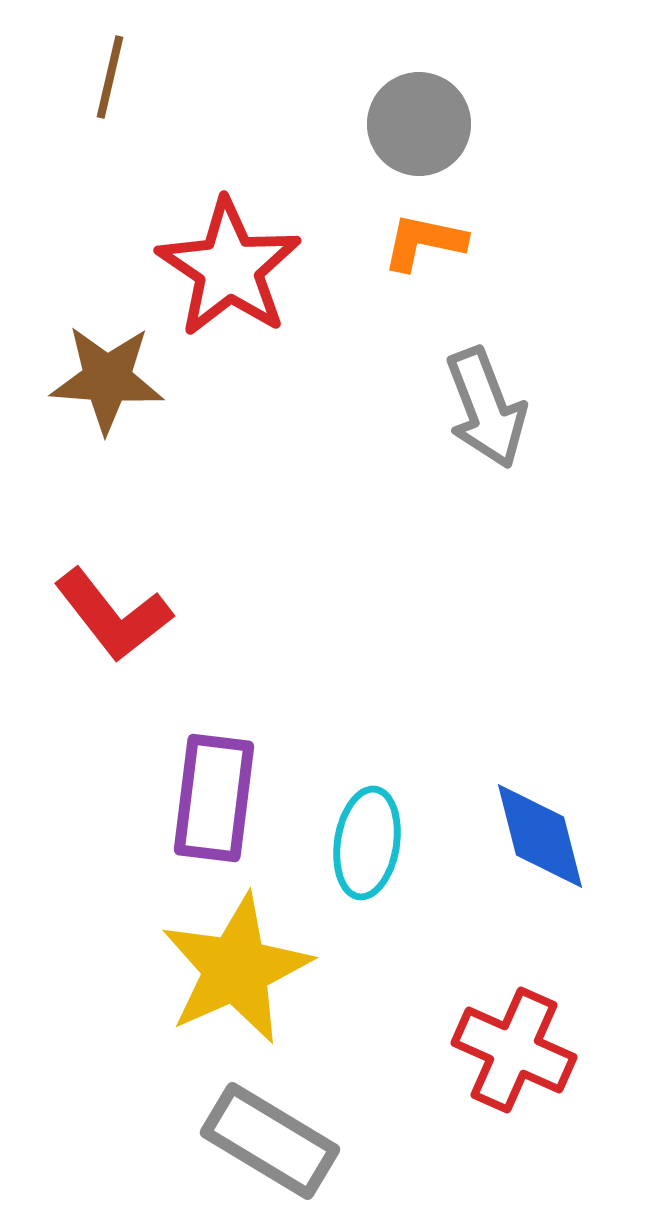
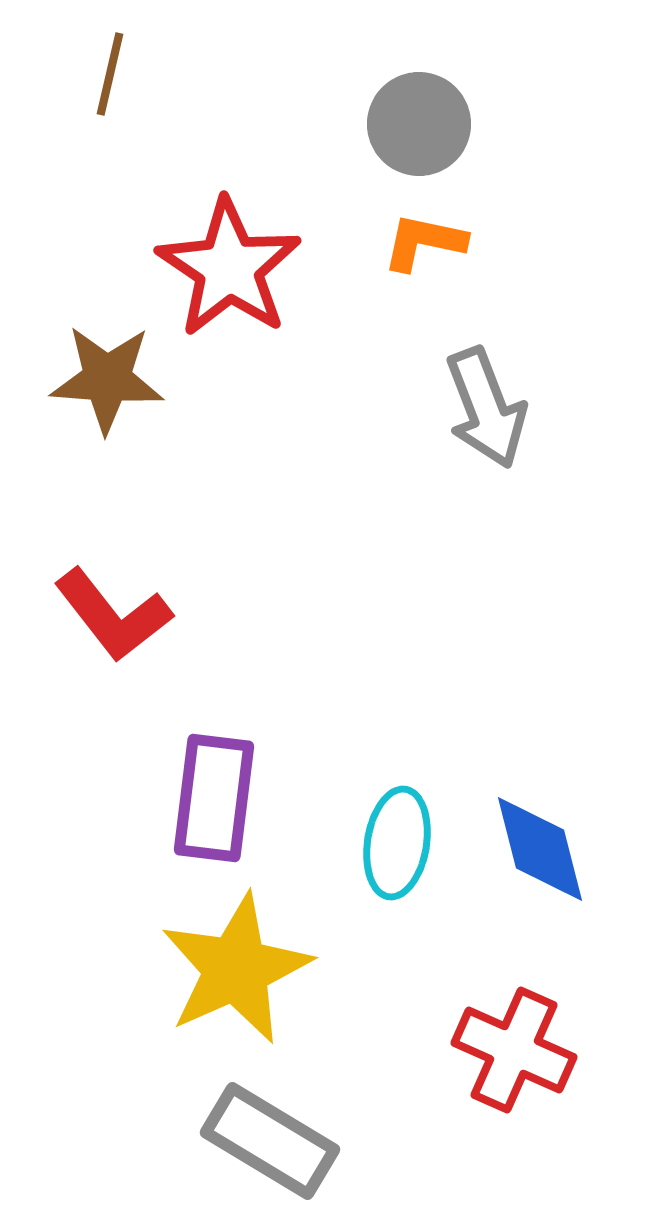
brown line: moved 3 px up
blue diamond: moved 13 px down
cyan ellipse: moved 30 px right
